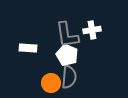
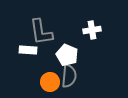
gray L-shape: moved 26 px left, 3 px up
white rectangle: moved 2 px down
gray semicircle: moved 1 px up
orange circle: moved 1 px left, 1 px up
